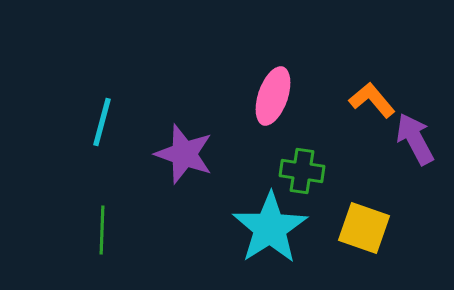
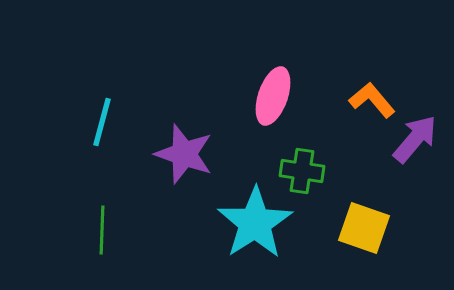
purple arrow: rotated 68 degrees clockwise
cyan star: moved 15 px left, 5 px up
